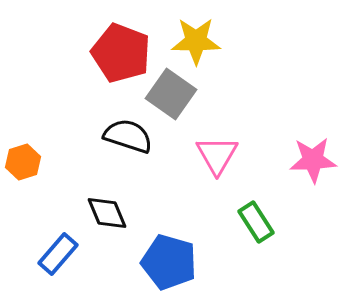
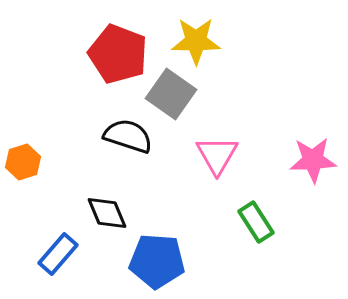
red pentagon: moved 3 px left, 1 px down
blue pentagon: moved 12 px left, 1 px up; rotated 12 degrees counterclockwise
